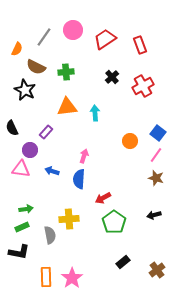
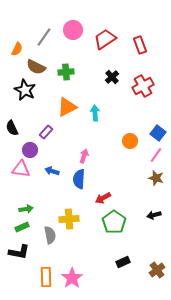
orange triangle: rotated 20 degrees counterclockwise
black rectangle: rotated 16 degrees clockwise
